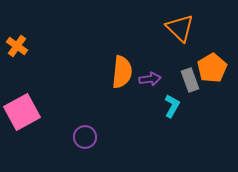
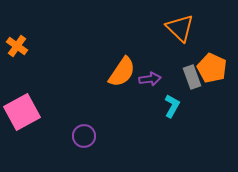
orange pentagon: rotated 16 degrees counterclockwise
orange semicircle: rotated 28 degrees clockwise
gray rectangle: moved 2 px right, 3 px up
purple circle: moved 1 px left, 1 px up
